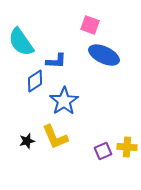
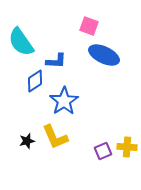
pink square: moved 1 px left, 1 px down
